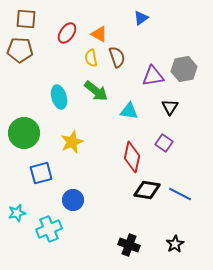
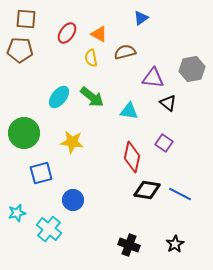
brown semicircle: moved 8 px right, 5 px up; rotated 85 degrees counterclockwise
gray hexagon: moved 8 px right
purple triangle: moved 2 px down; rotated 15 degrees clockwise
green arrow: moved 4 px left, 6 px down
cyan ellipse: rotated 55 degrees clockwise
black triangle: moved 2 px left, 4 px up; rotated 24 degrees counterclockwise
yellow star: rotated 30 degrees clockwise
cyan cross: rotated 30 degrees counterclockwise
